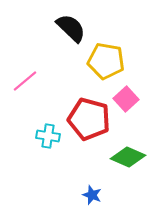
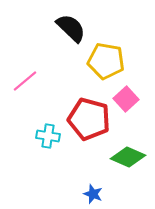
blue star: moved 1 px right, 1 px up
